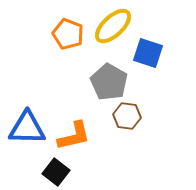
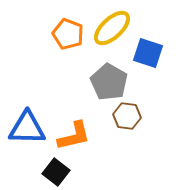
yellow ellipse: moved 1 px left, 2 px down
